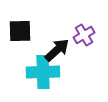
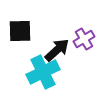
purple cross: moved 4 px down
cyan cross: rotated 24 degrees counterclockwise
